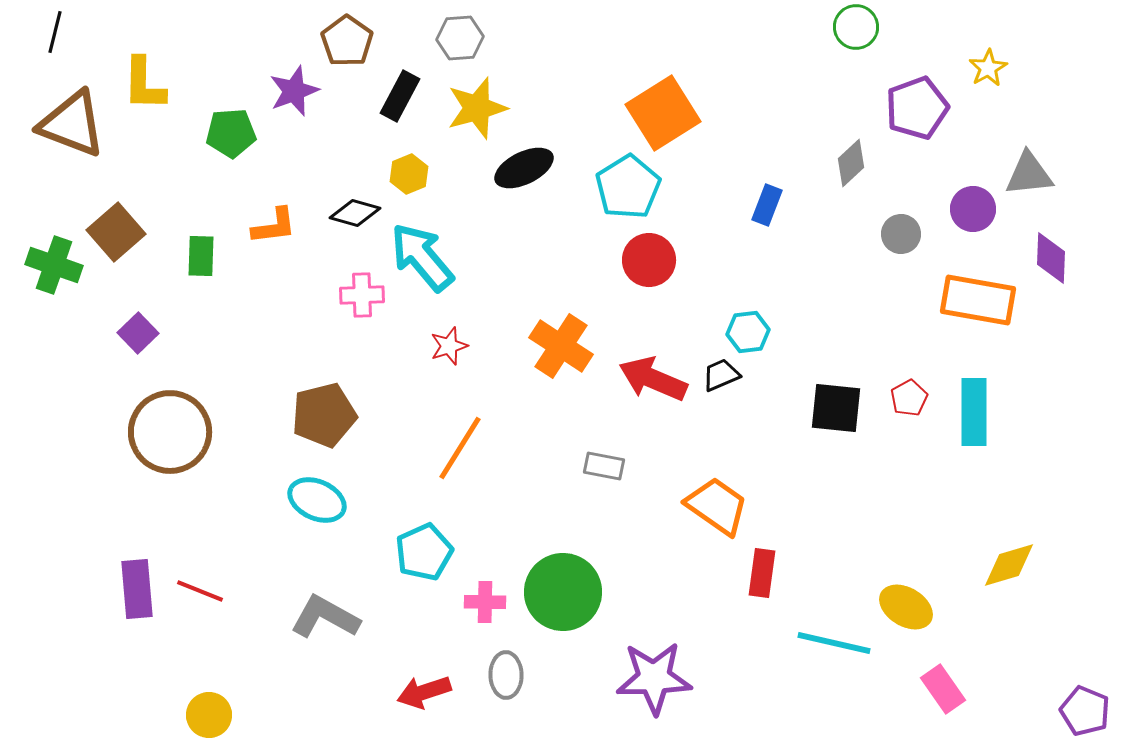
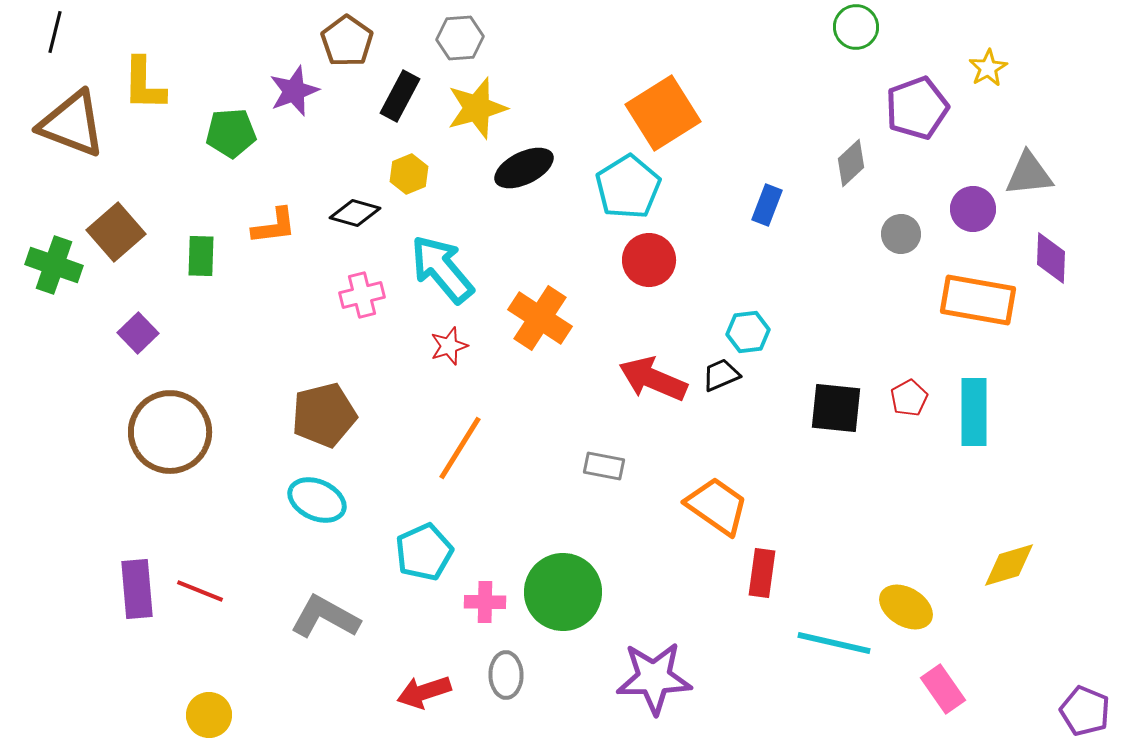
cyan arrow at (422, 257): moved 20 px right, 12 px down
pink cross at (362, 295): rotated 12 degrees counterclockwise
orange cross at (561, 346): moved 21 px left, 28 px up
